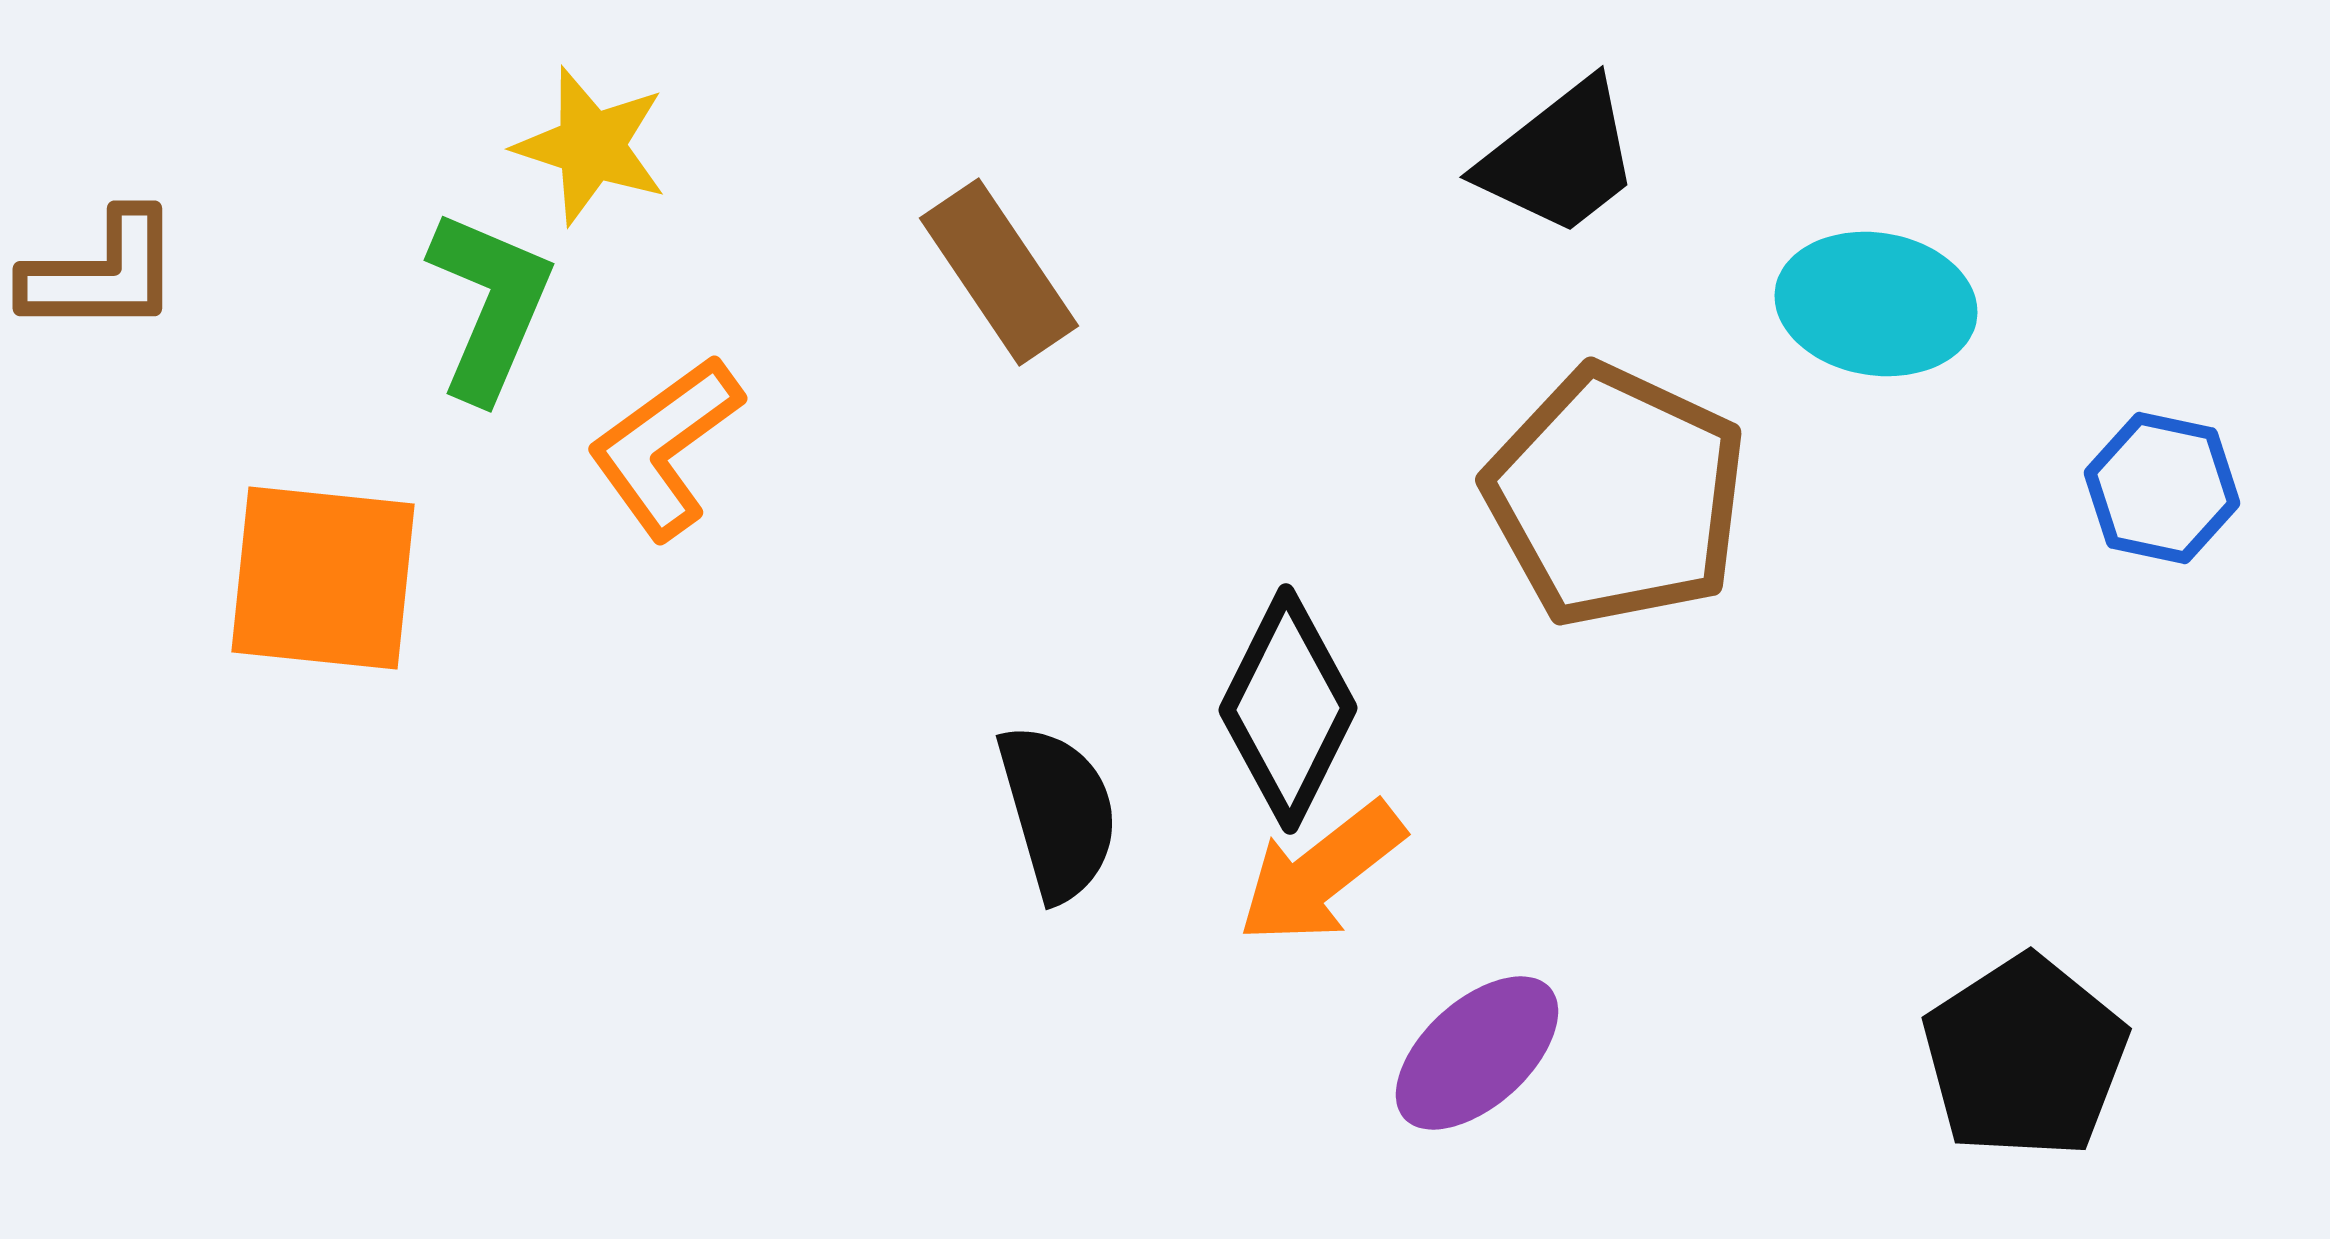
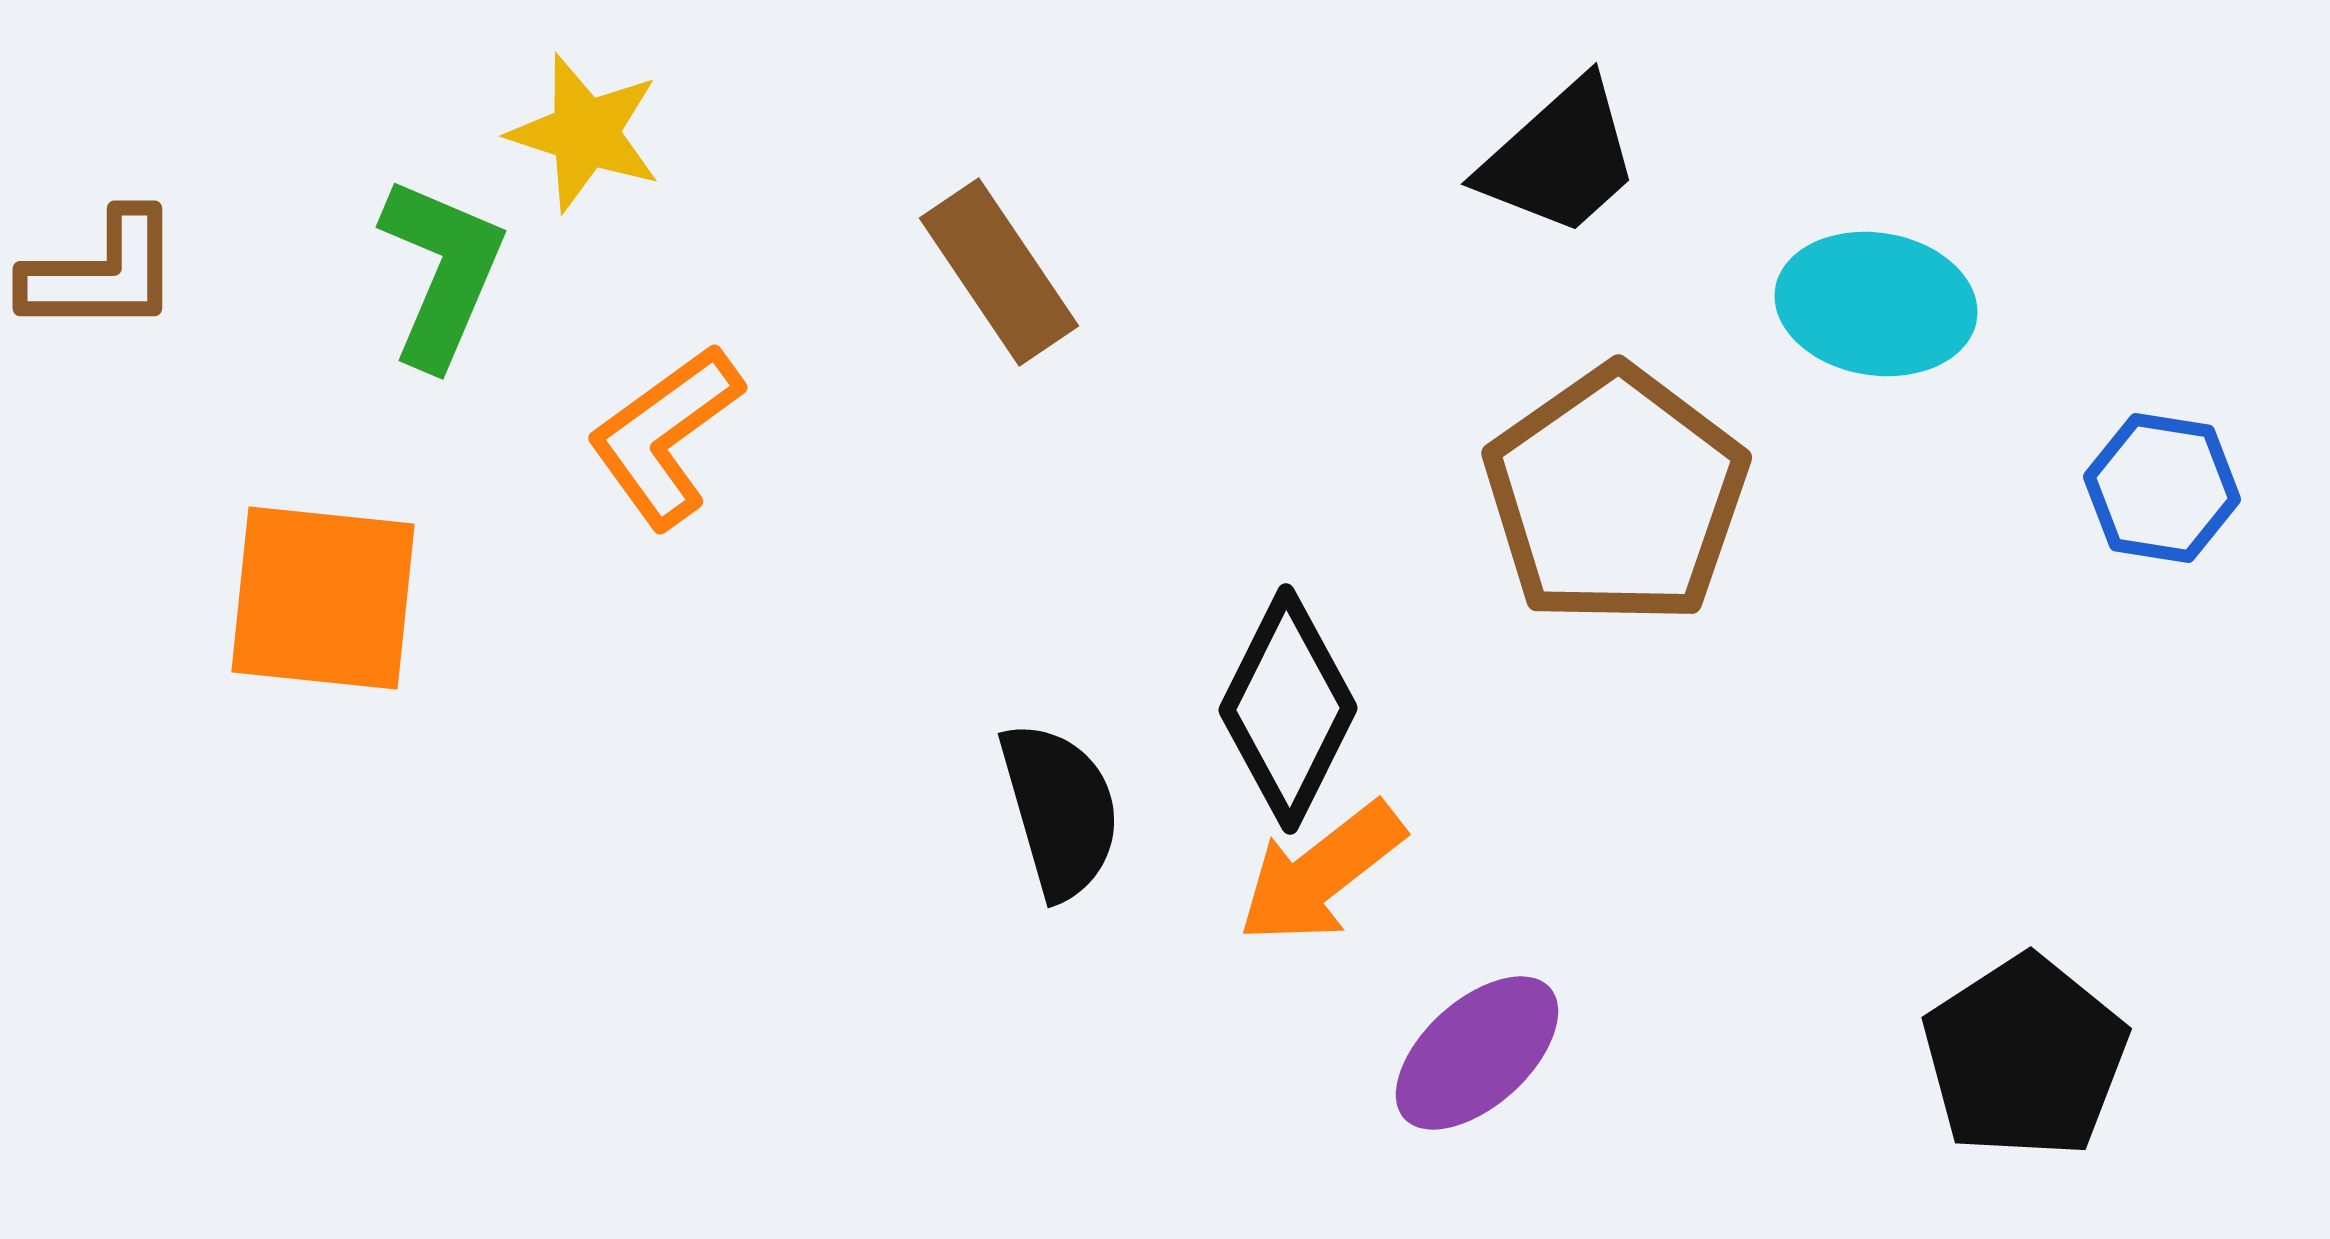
yellow star: moved 6 px left, 13 px up
black trapezoid: rotated 4 degrees counterclockwise
green L-shape: moved 48 px left, 33 px up
orange L-shape: moved 11 px up
blue hexagon: rotated 3 degrees counterclockwise
brown pentagon: rotated 12 degrees clockwise
orange square: moved 20 px down
black semicircle: moved 2 px right, 2 px up
